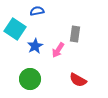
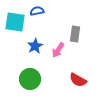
cyan square: moved 7 px up; rotated 25 degrees counterclockwise
